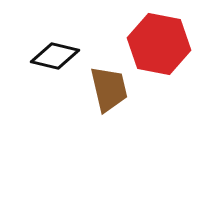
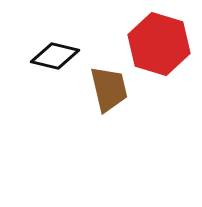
red hexagon: rotated 6 degrees clockwise
